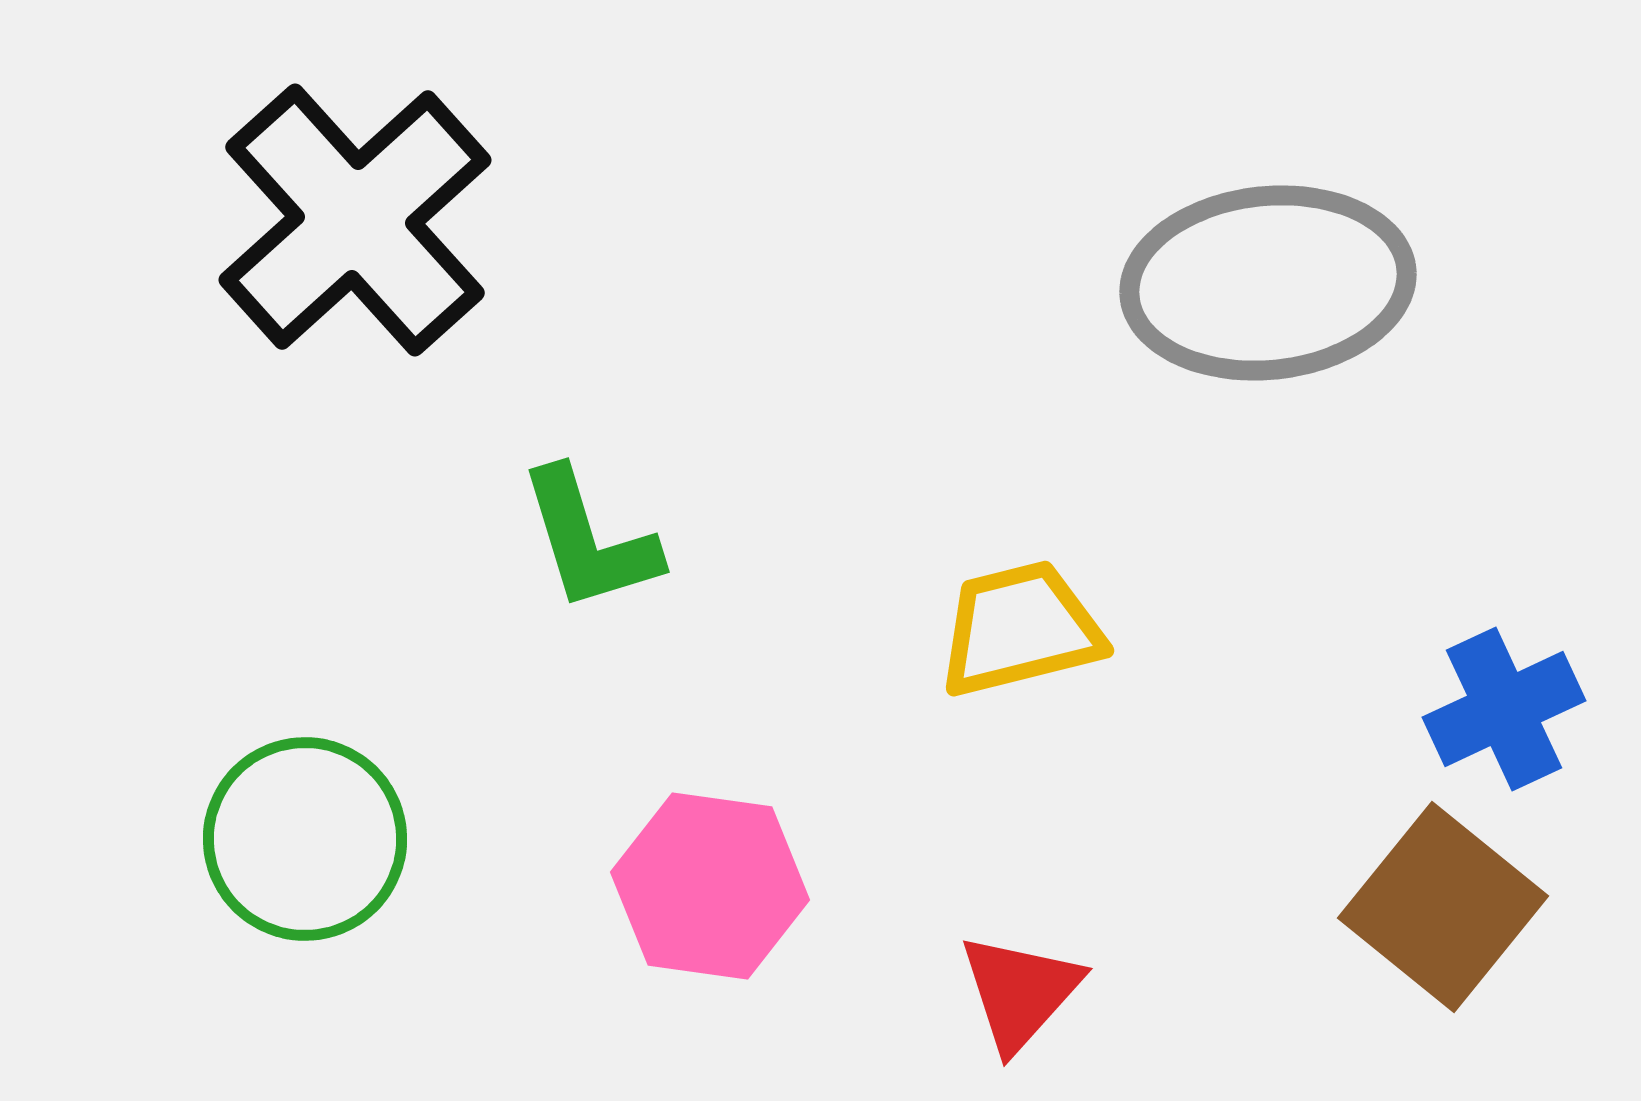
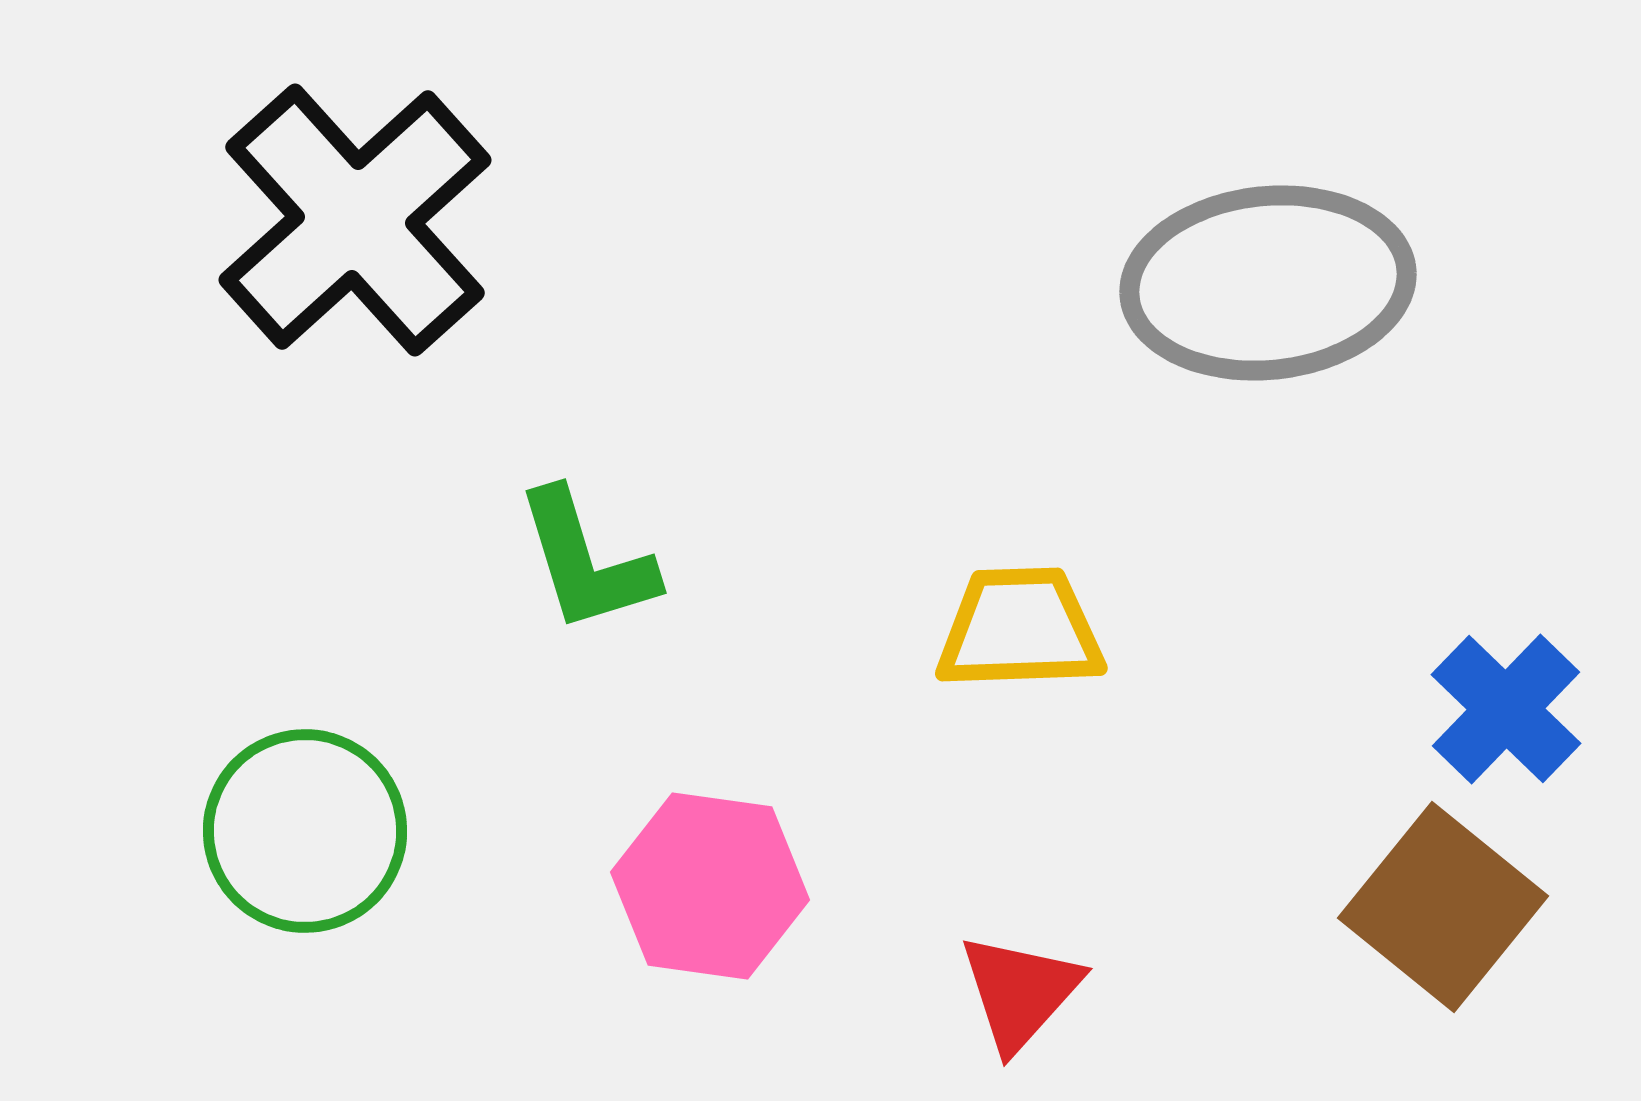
green L-shape: moved 3 px left, 21 px down
yellow trapezoid: rotated 12 degrees clockwise
blue cross: moved 2 px right; rotated 21 degrees counterclockwise
green circle: moved 8 px up
